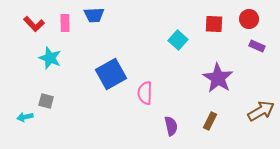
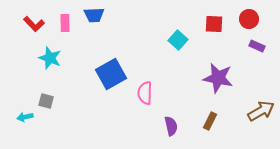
purple star: rotated 20 degrees counterclockwise
